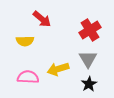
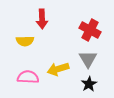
red arrow: rotated 48 degrees clockwise
red cross: rotated 30 degrees counterclockwise
